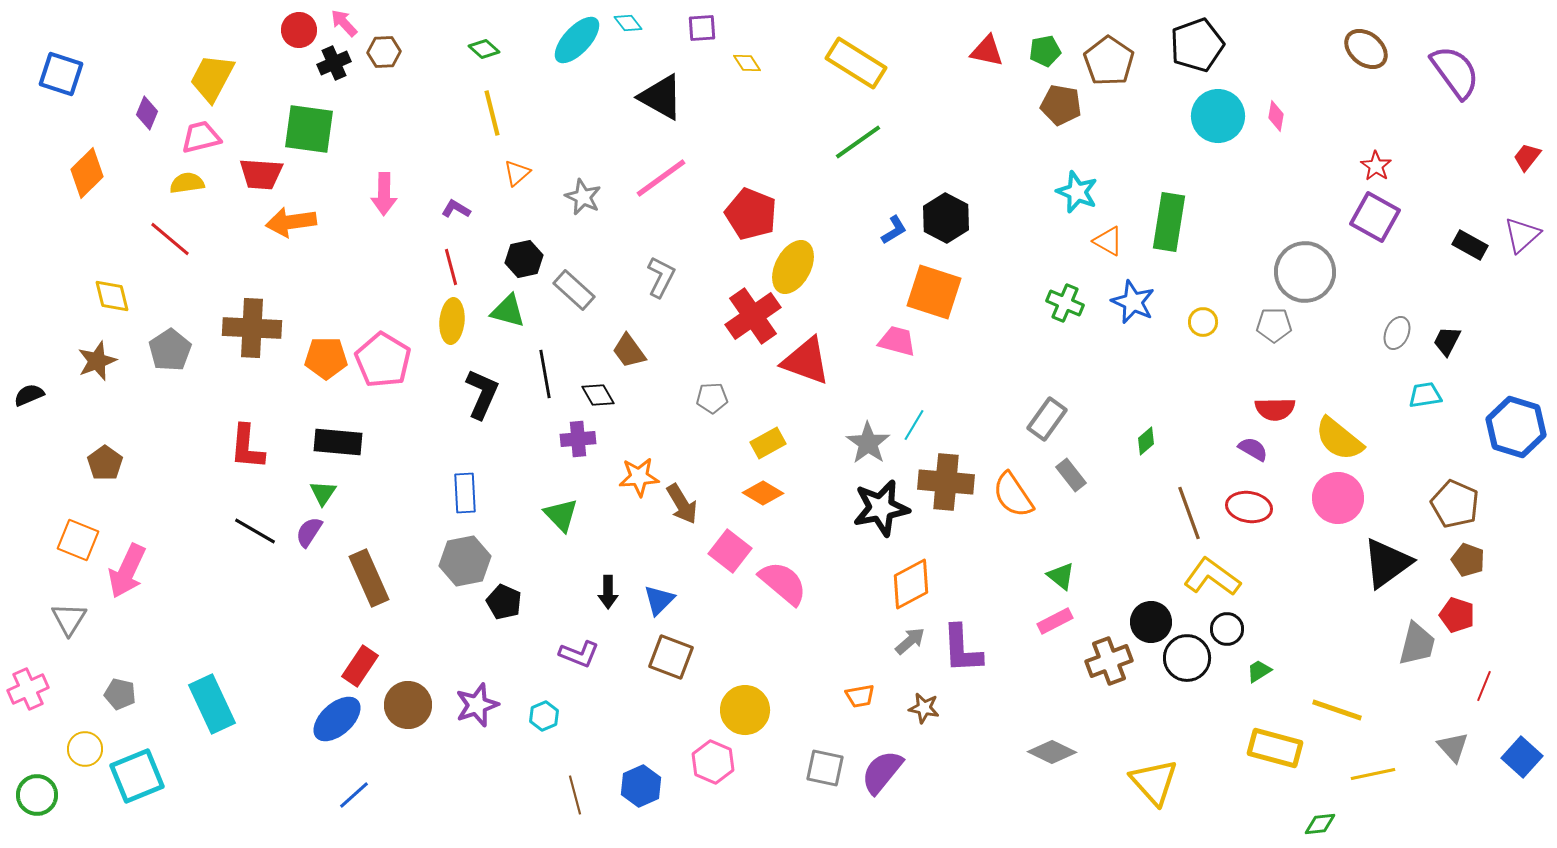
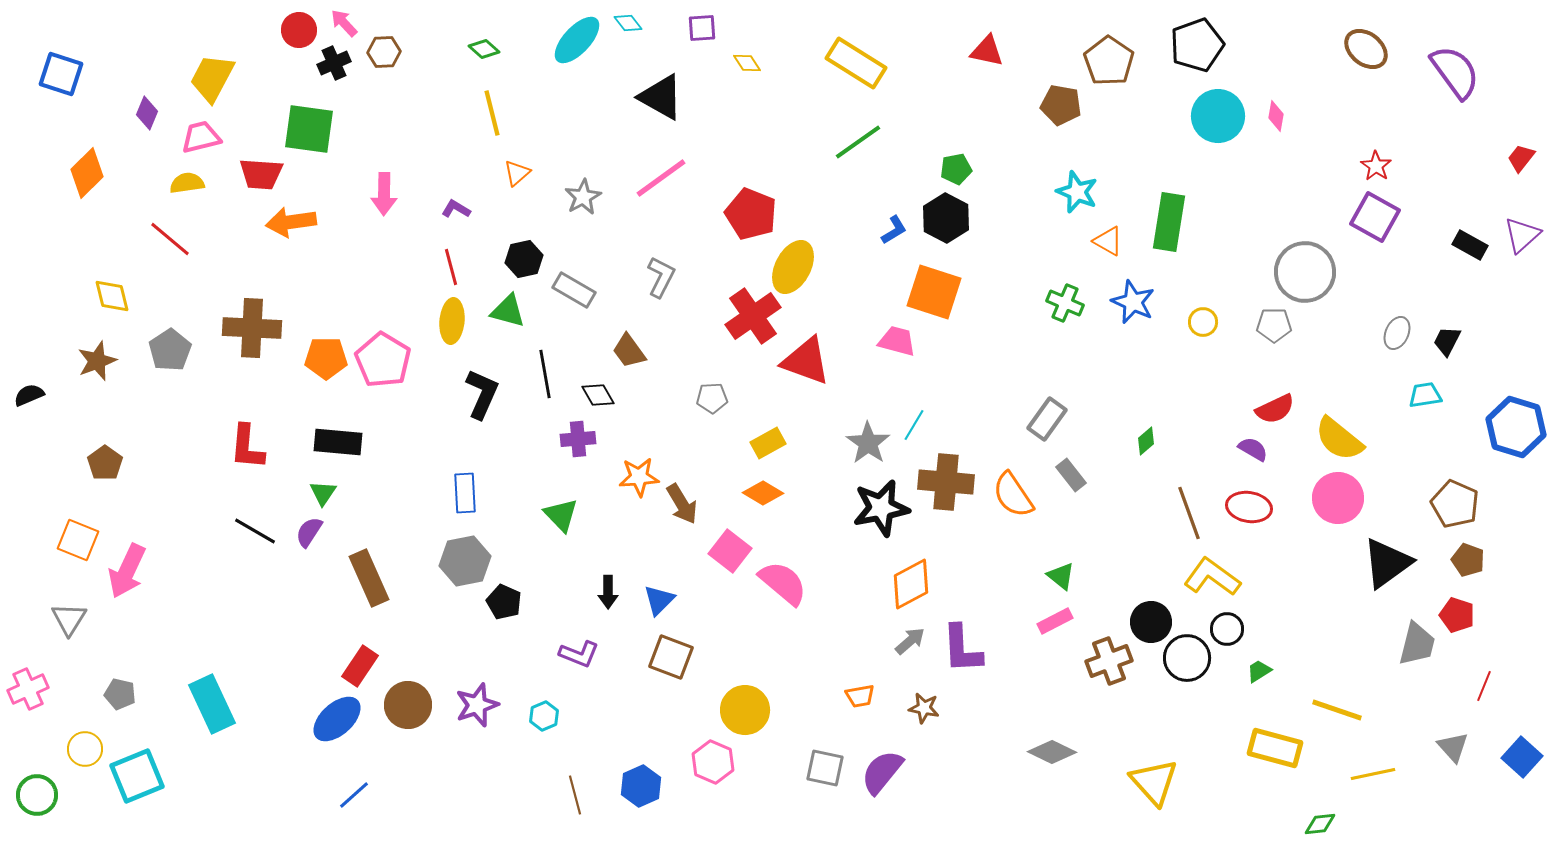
green pentagon at (1045, 51): moved 89 px left, 118 px down
red trapezoid at (1527, 157): moved 6 px left, 1 px down
gray star at (583, 197): rotated 18 degrees clockwise
gray rectangle at (574, 290): rotated 12 degrees counterclockwise
red semicircle at (1275, 409): rotated 24 degrees counterclockwise
